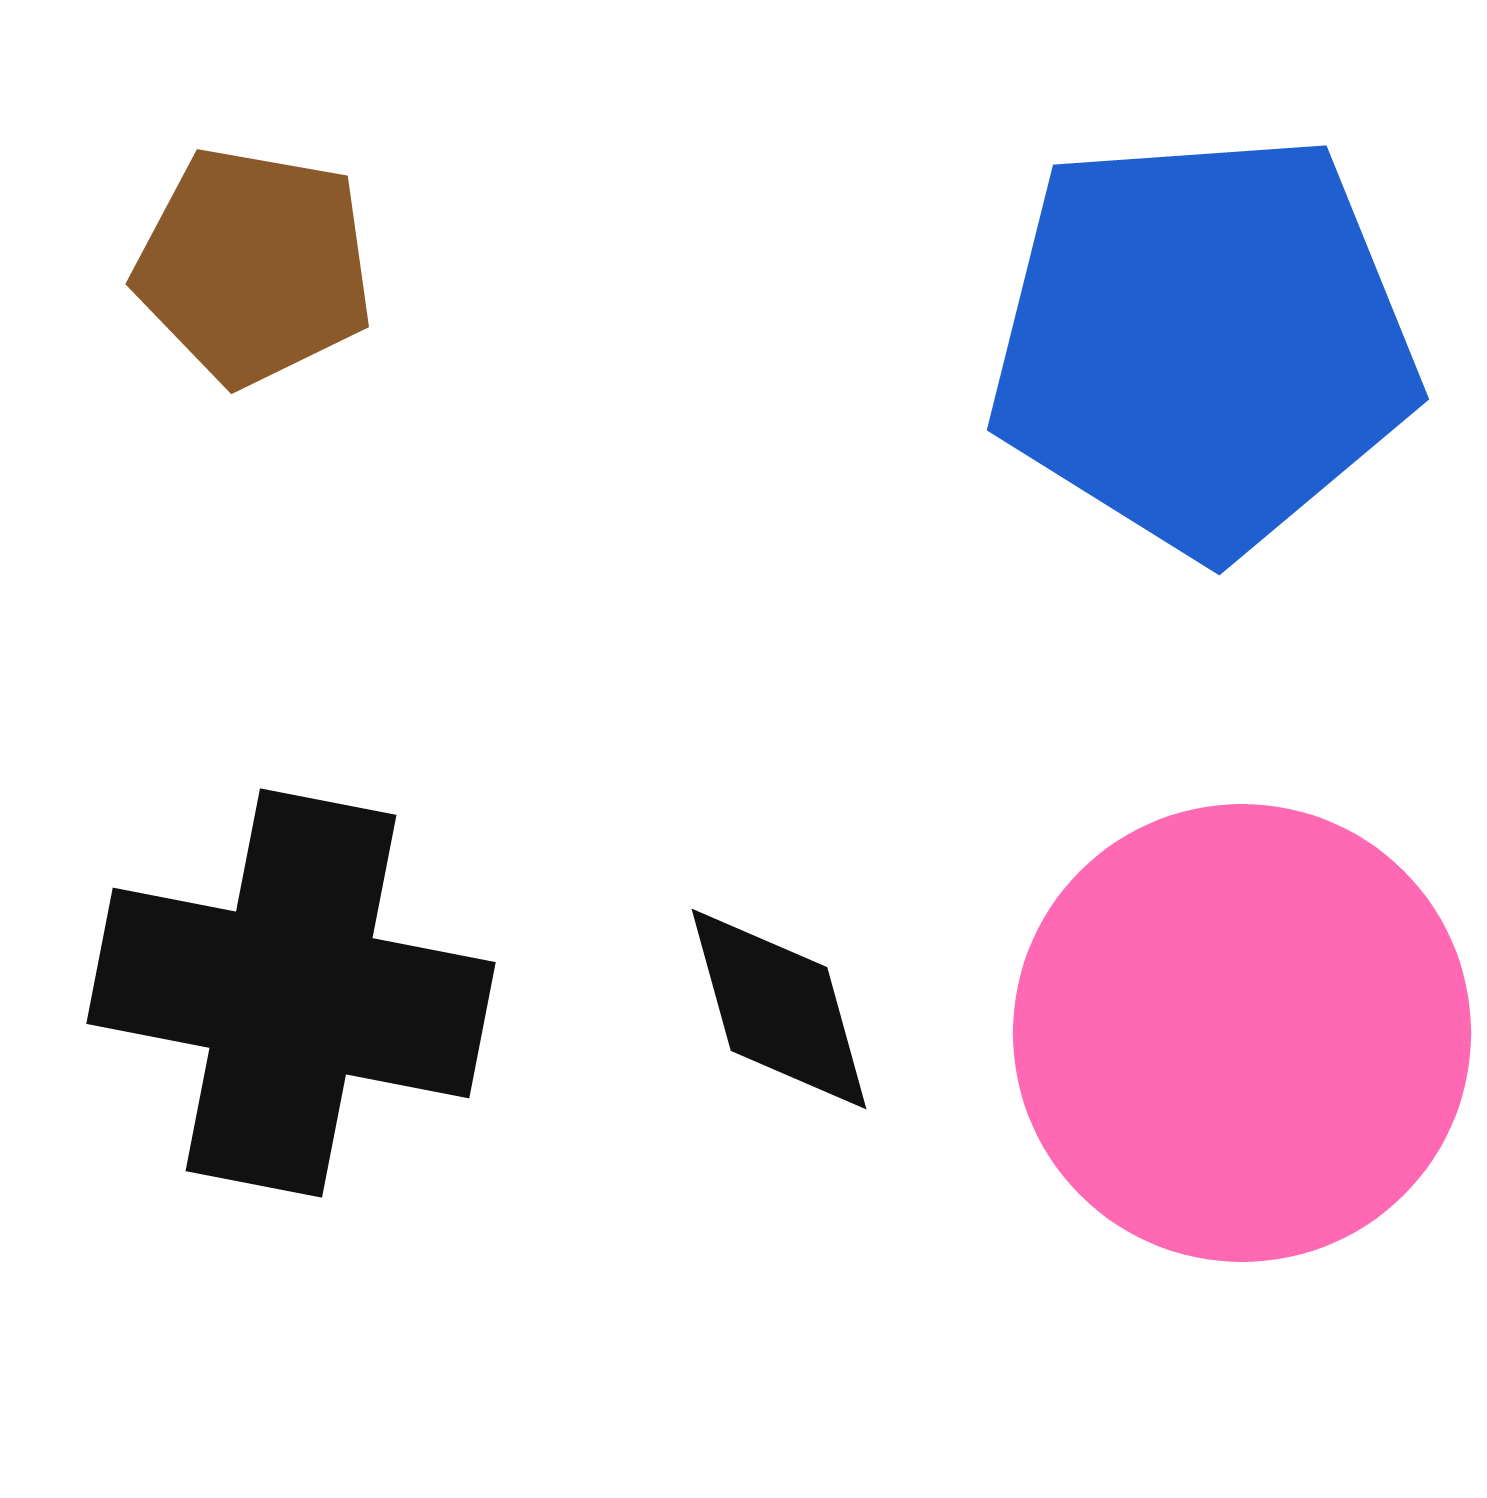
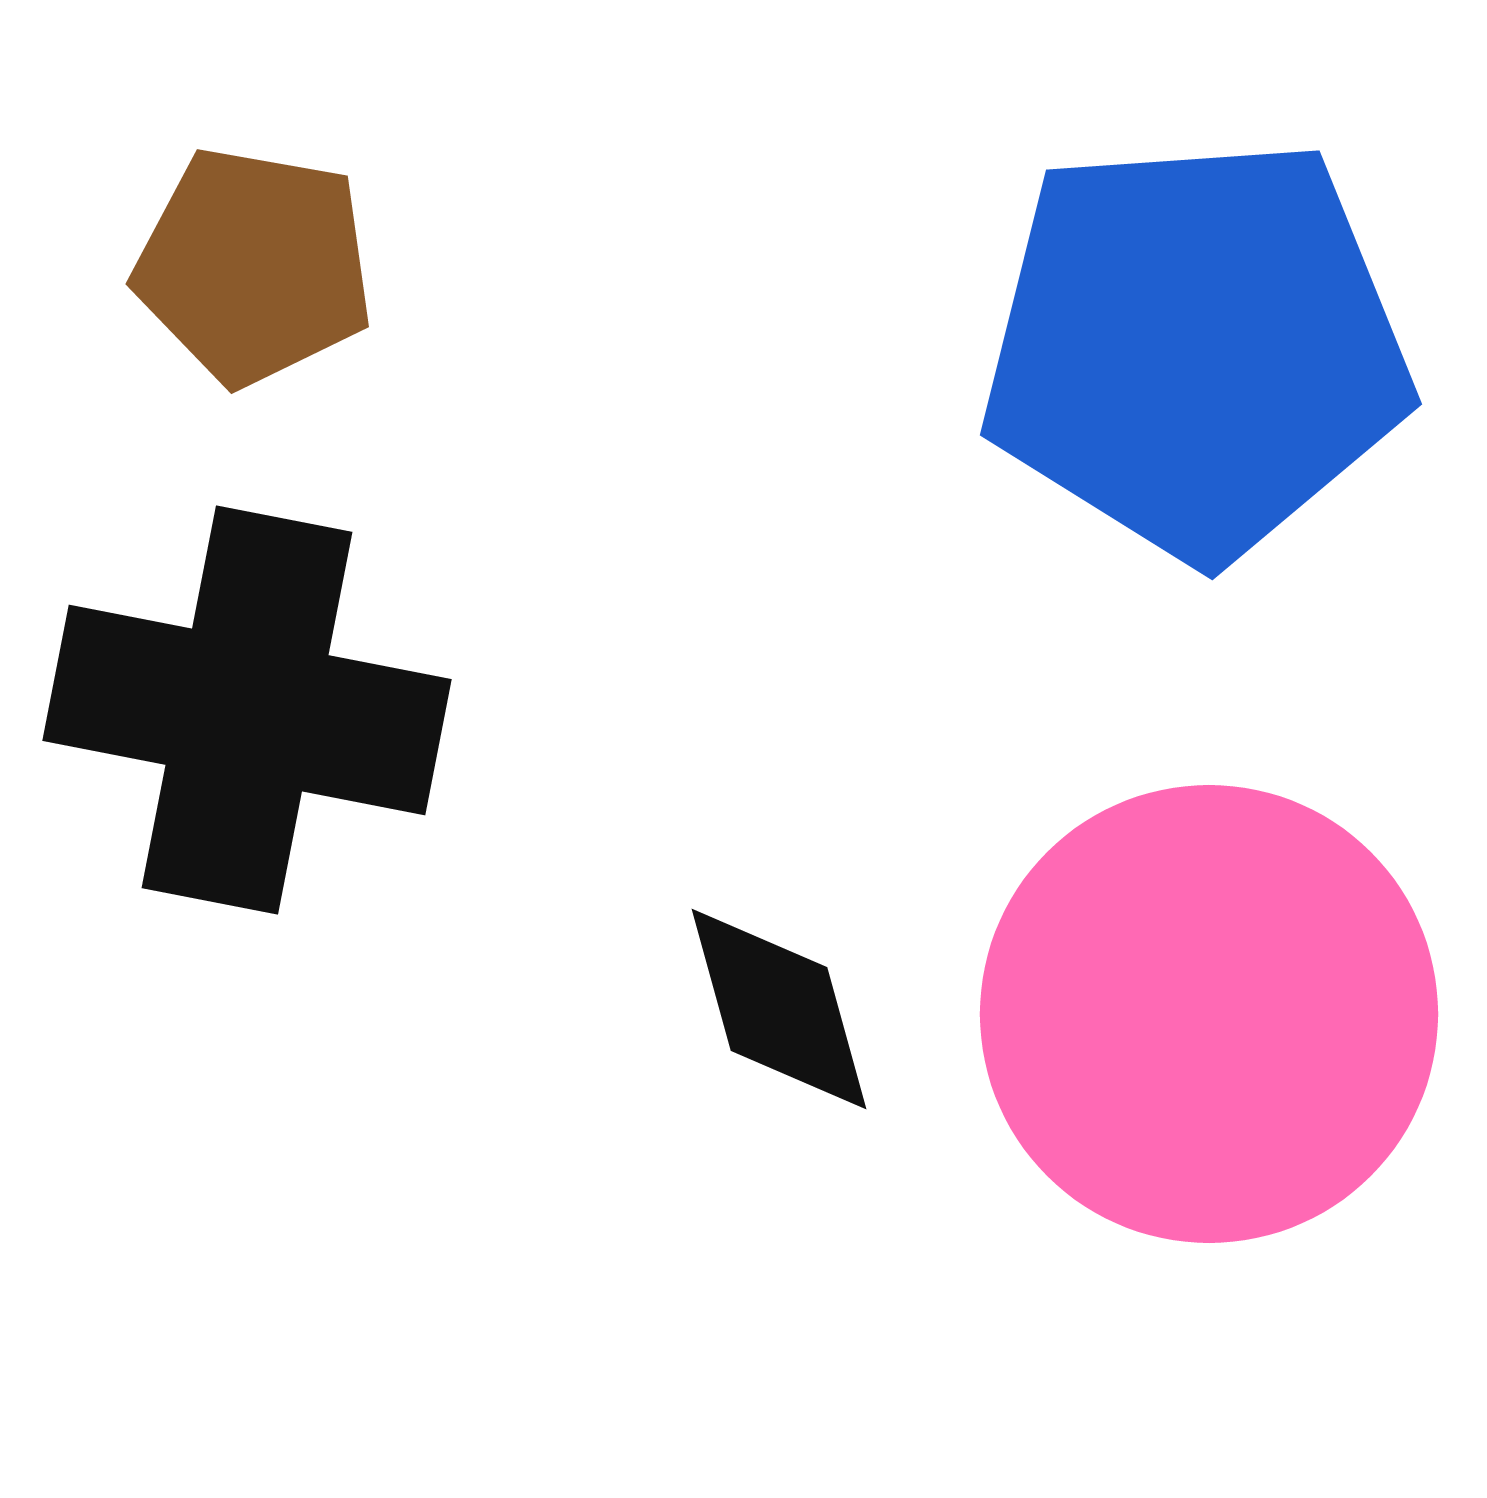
blue pentagon: moved 7 px left, 5 px down
black cross: moved 44 px left, 283 px up
pink circle: moved 33 px left, 19 px up
